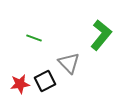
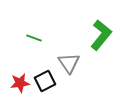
gray triangle: rotated 10 degrees clockwise
red star: moved 1 px up
